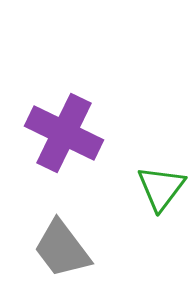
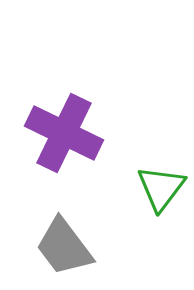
gray trapezoid: moved 2 px right, 2 px up
